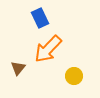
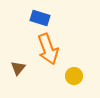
blue rectangle: rotated 48 degrees counterclockwise
orange arrow: rotated 64 degrees counterclockwise
